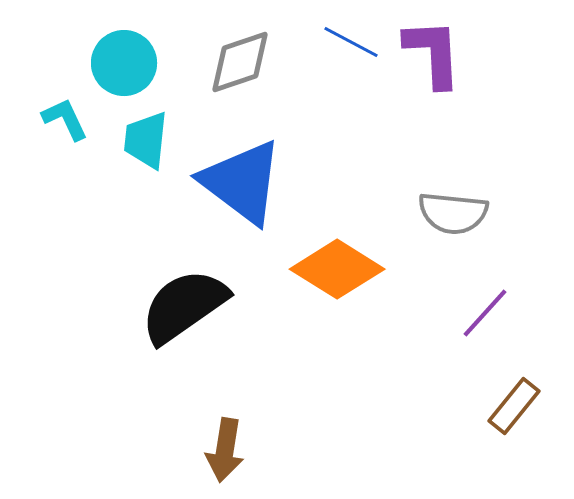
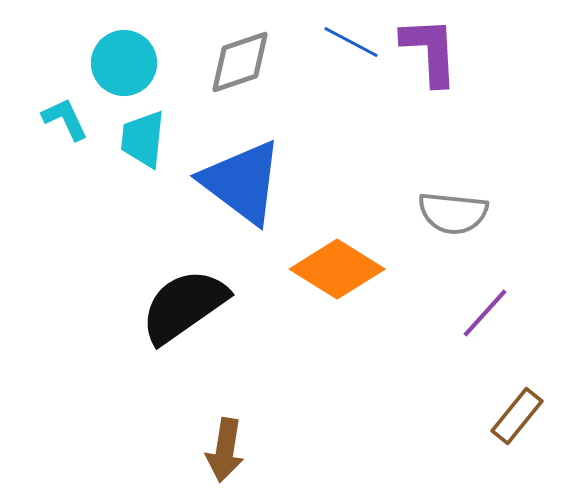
purple L-shape: moved 3 px left, 2 px up
cyan trapezoid: moved 3 px left, 1 px up
brown rectangle: moved 3 px right, 10 px down
